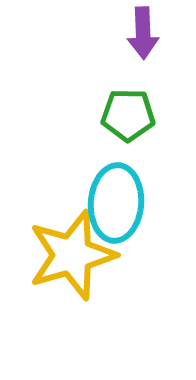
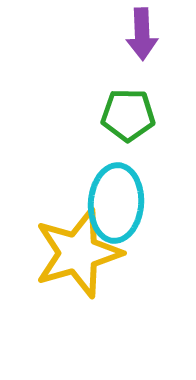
purple arrow: moved 1 px left, 1 px down
yellow star: moved 6 px right, 2 px up
